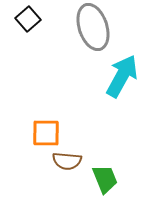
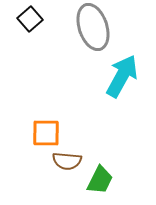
black square: moved 2 px right
green trapezoid: moved 5 px left, 1 px down; rotated 48 degrees clockwise
